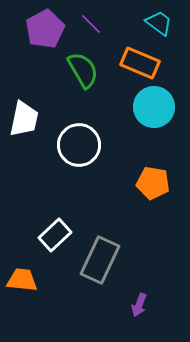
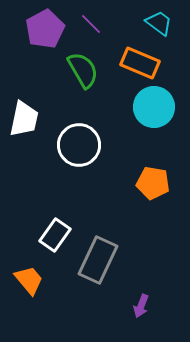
white rectangle: rotated 12 degrees counterclockwise
gray rectangle: moved 2 px left
orange trapezoid: moved 7 px right; rotated 44 degrees clockwise
purple arrow: moved 2 px right, 1 px down
